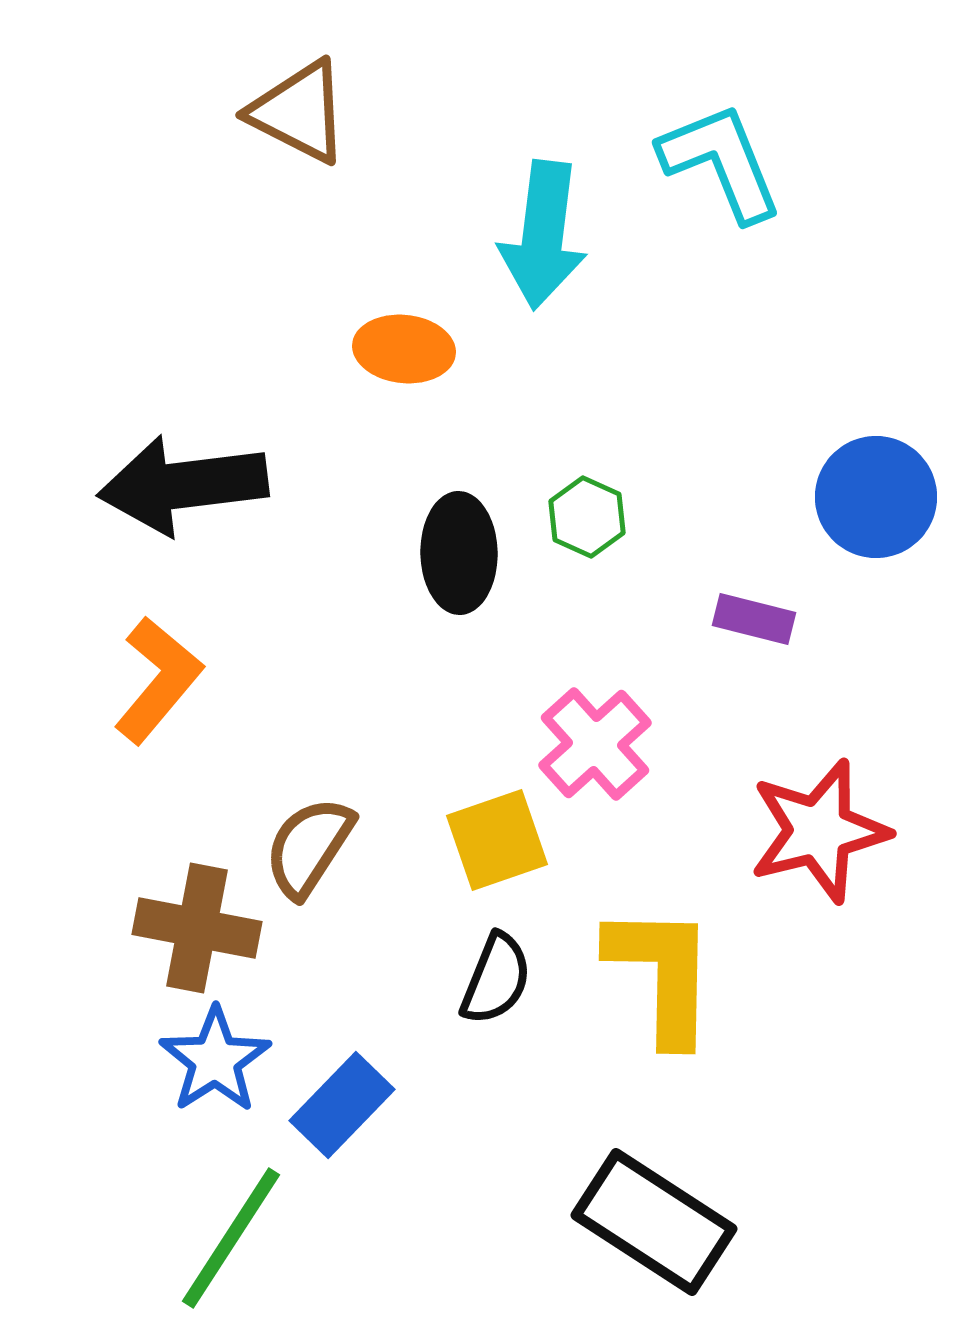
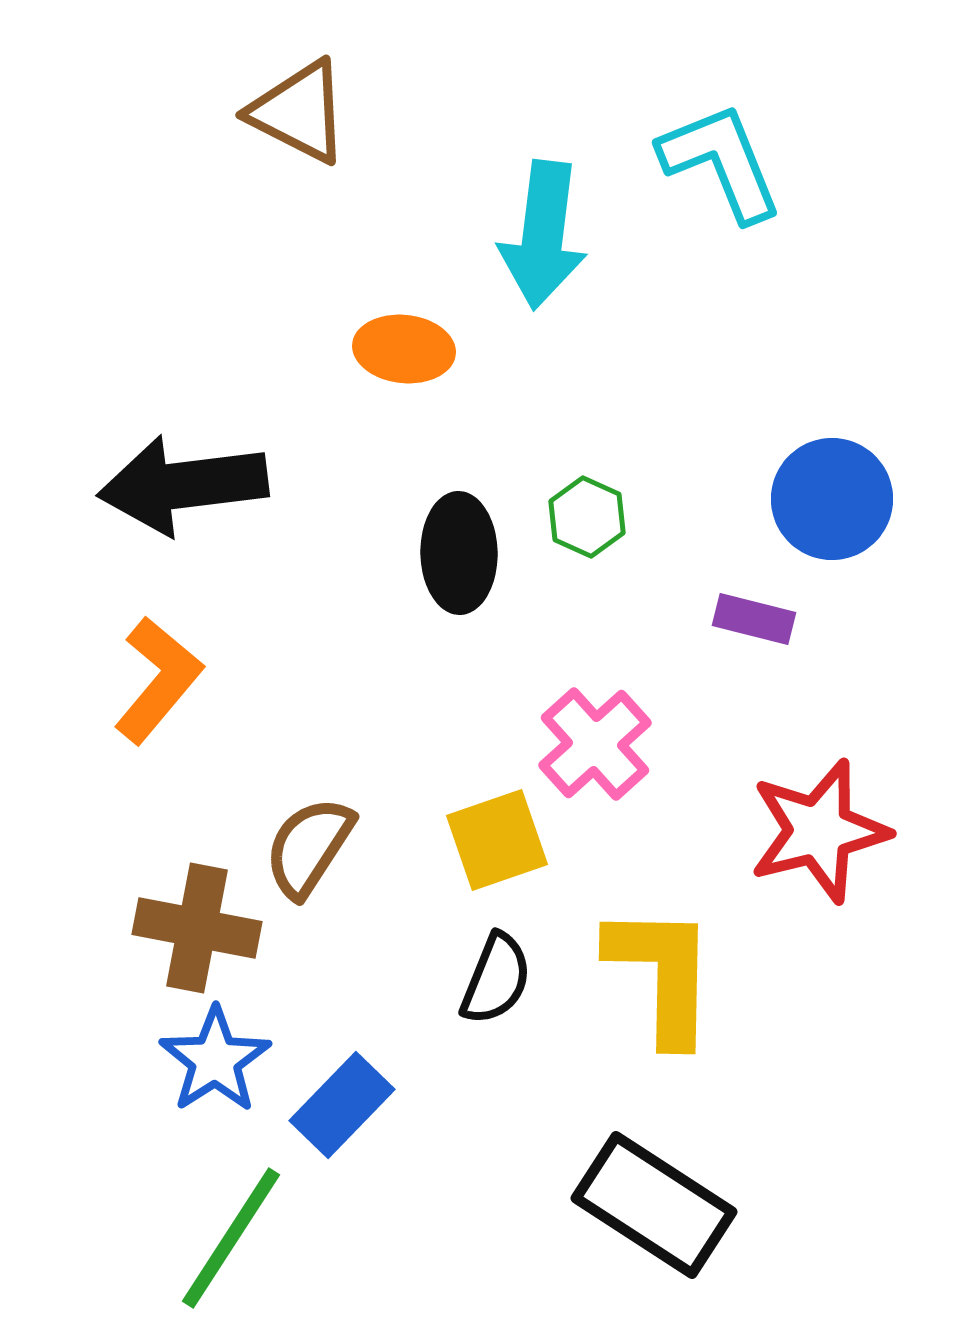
blue circle: moved 44 px left, 2 px down
black rectangle: moved 17 px up
